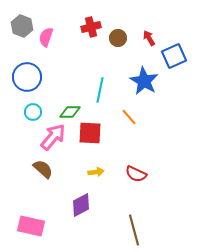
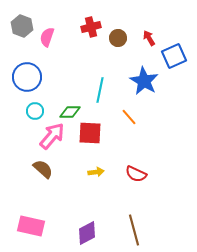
pink semicircle: moved 1 px right
cyan circle: moved 2 px right, 1 px up
pink arrow: moved 1 px left, 1 px up
purple diamond: moved 6 px right, 28 px down
